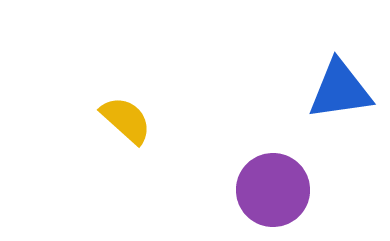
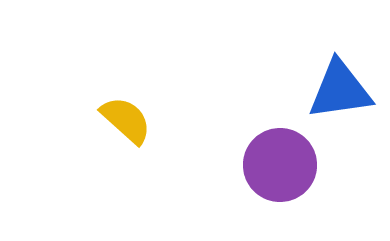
purple circle: moved 7 px right, 25 px up
